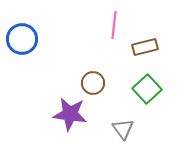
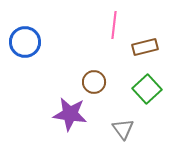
blue circle: moved 3 px right, 3 px down
brown circle: moved 1 px right, 1 px up
